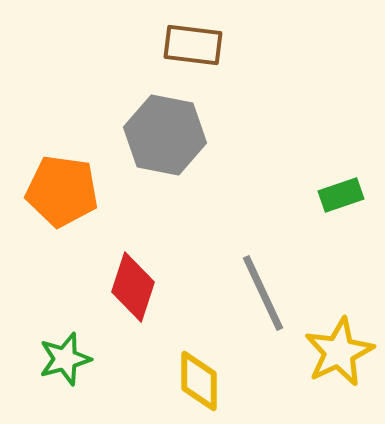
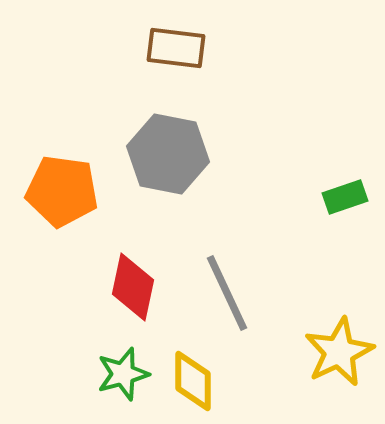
brown rectangle: moved 17 px left, 3 px down
gray hexagon: moved 3 px right, 19 px down
green rectangle: moved 4 px right, 2 px down
red diamond: rotated 6 degrees counterclockwise
gray line: moved 36 px left
green star: moved 58 px right, 15 px down
yellow diamond: moved 6 px left
